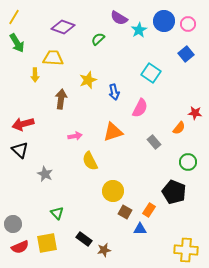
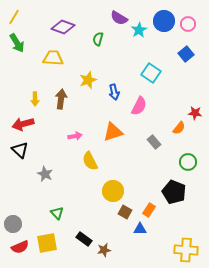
green semicircle: rotated 32 degrees counterclockwise
yellow arrow: moved 24 px down
pink semicircle: moved 1 px left, 2 px up
